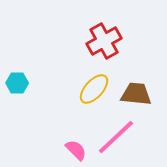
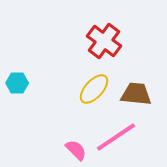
red cross: rotated 24 degrees counterclockwise
pink line: rotated 9 degrees clockwise
